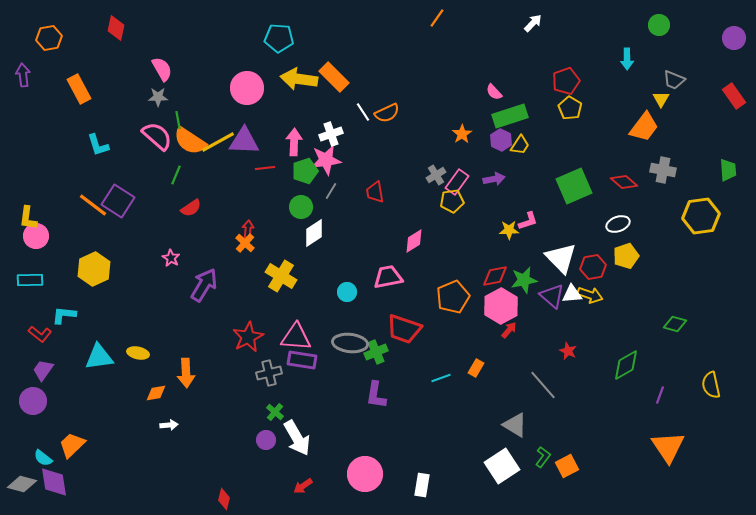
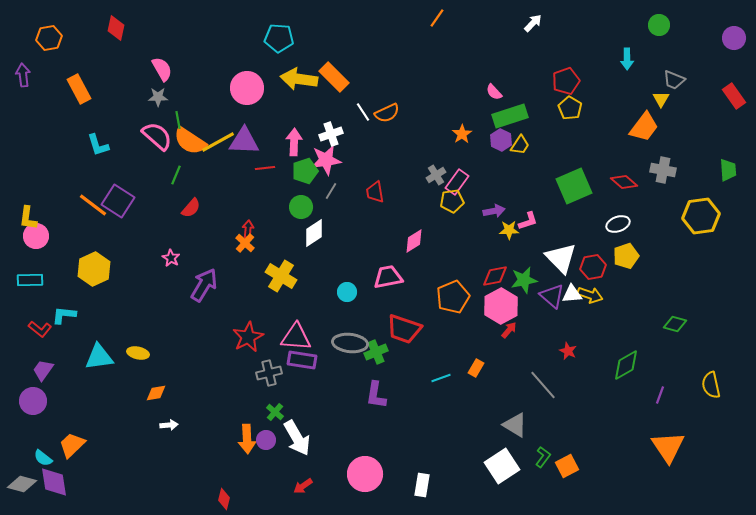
purple arrow at (494, 179): moved 32 px down
red semicircle at (191, 208): rotated 15 degrees counterclockwise
red L-shape at (40, 334): moved 5 px up
orange arrow at (186, 373): moved 61 px right, 66 px down
